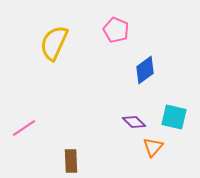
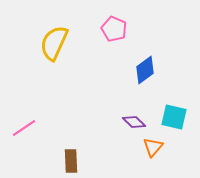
pink pentagon: moved 2 px left, 1 px up
